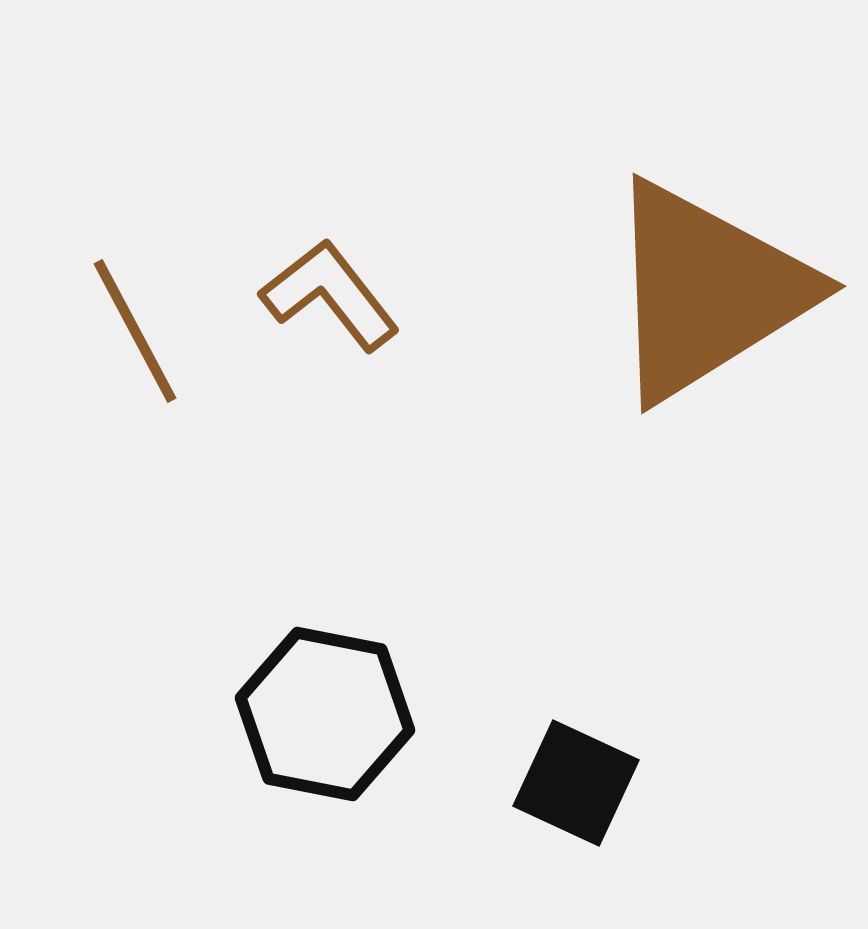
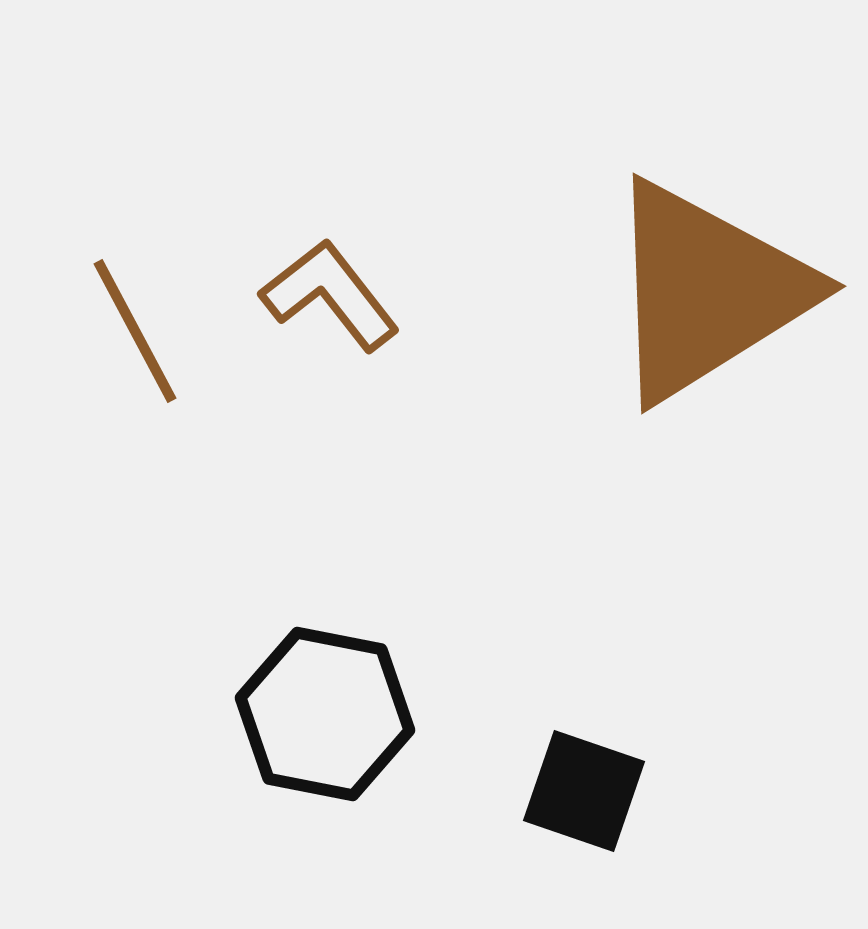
black square: moved 8 px right, 8 px down; rotated 6 degrees counterclockwise
